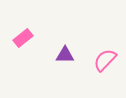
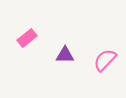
pink rectangle: moved 4 px right
